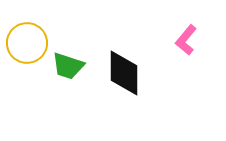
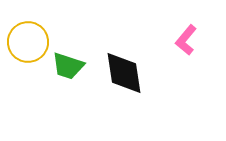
yellow circle: moved 1 px right, 1 px up
black diamond: rotated 9 degrees counterclockwise
